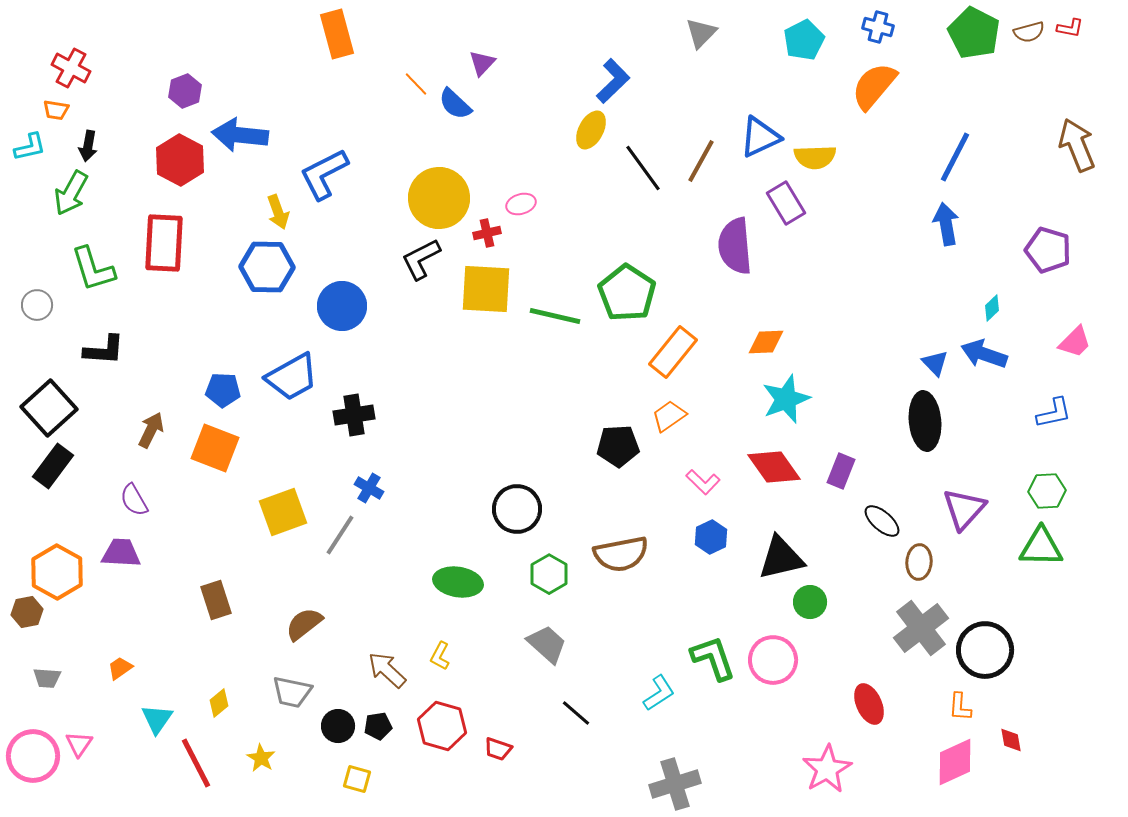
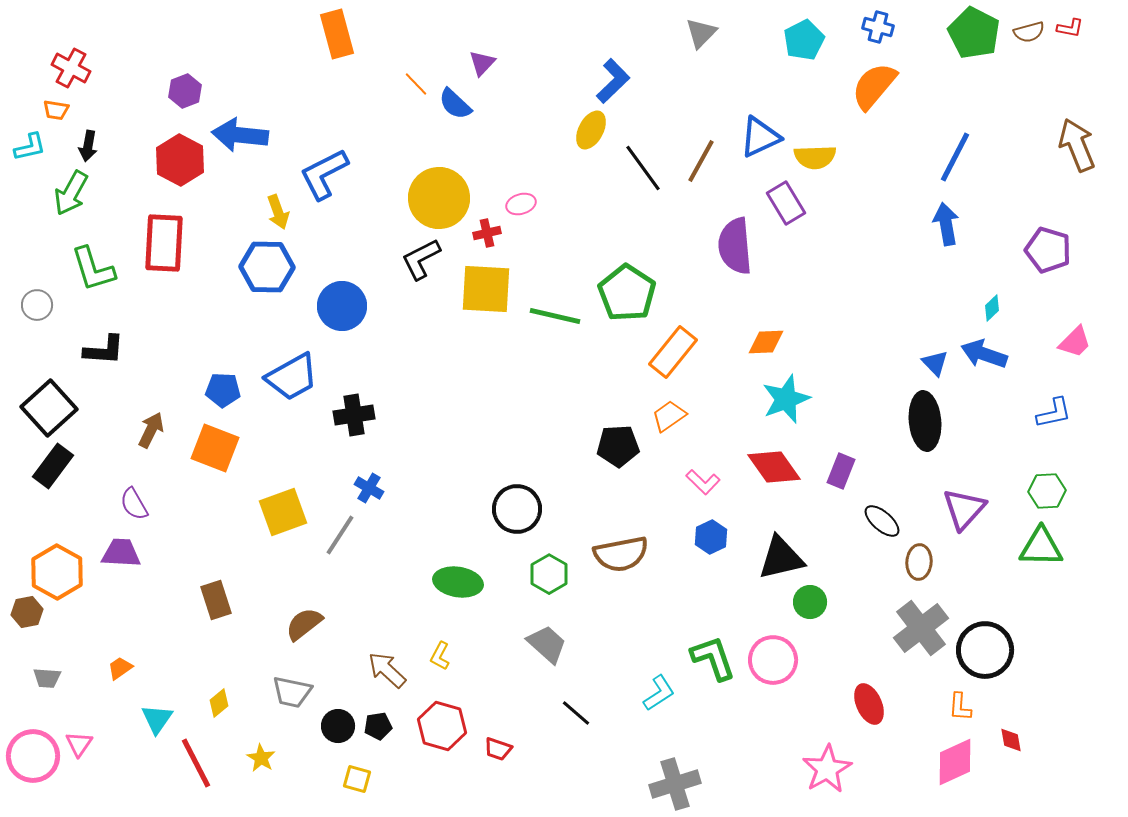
purple semicircle at (134, 500): moved 4 px down
